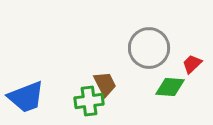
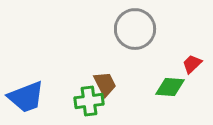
gray circle: moved 14 px left, 19 px up
